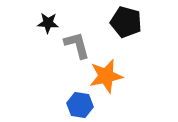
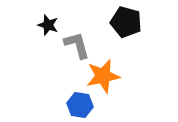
black star: moved 2 px down; rotated 15 degrees clockwise
orange star: moved 3 px left
